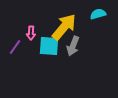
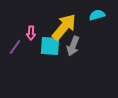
cyan semicircle: moved 1 px left, 1 px down
cyan square: moved 1 px right
